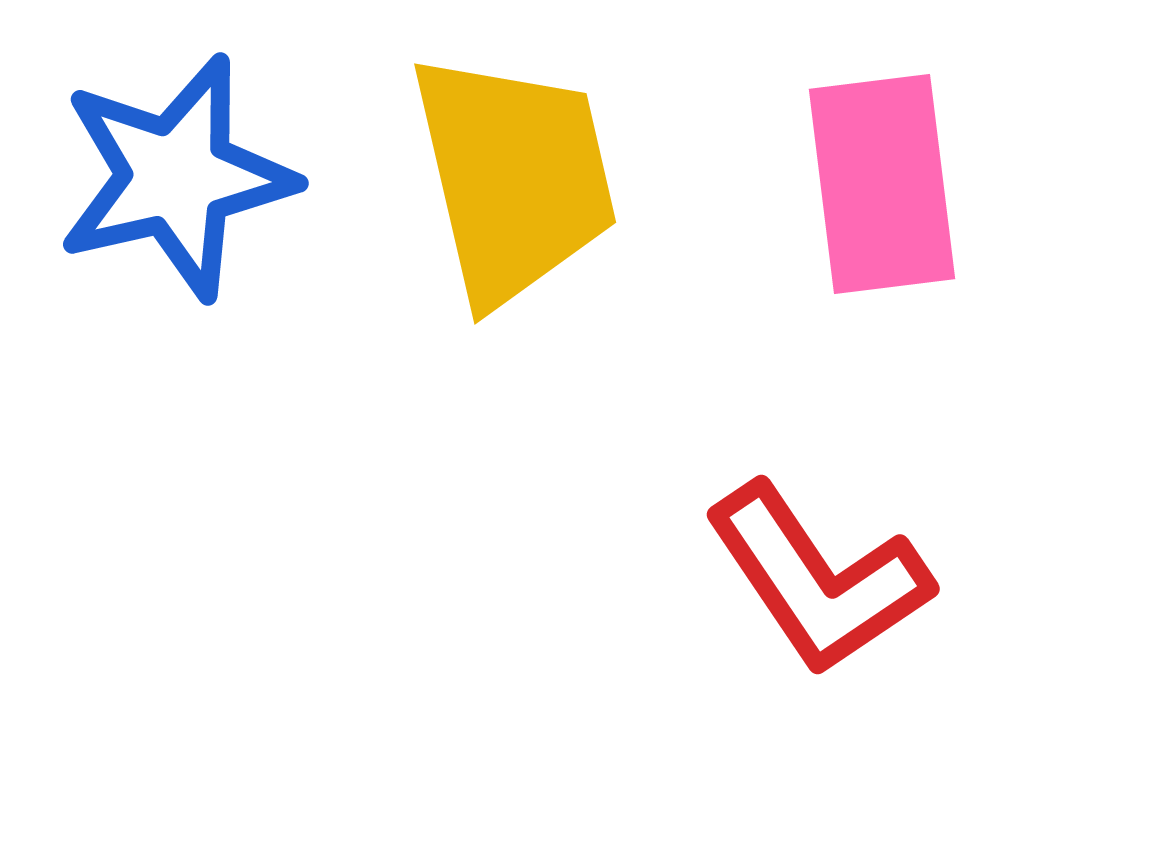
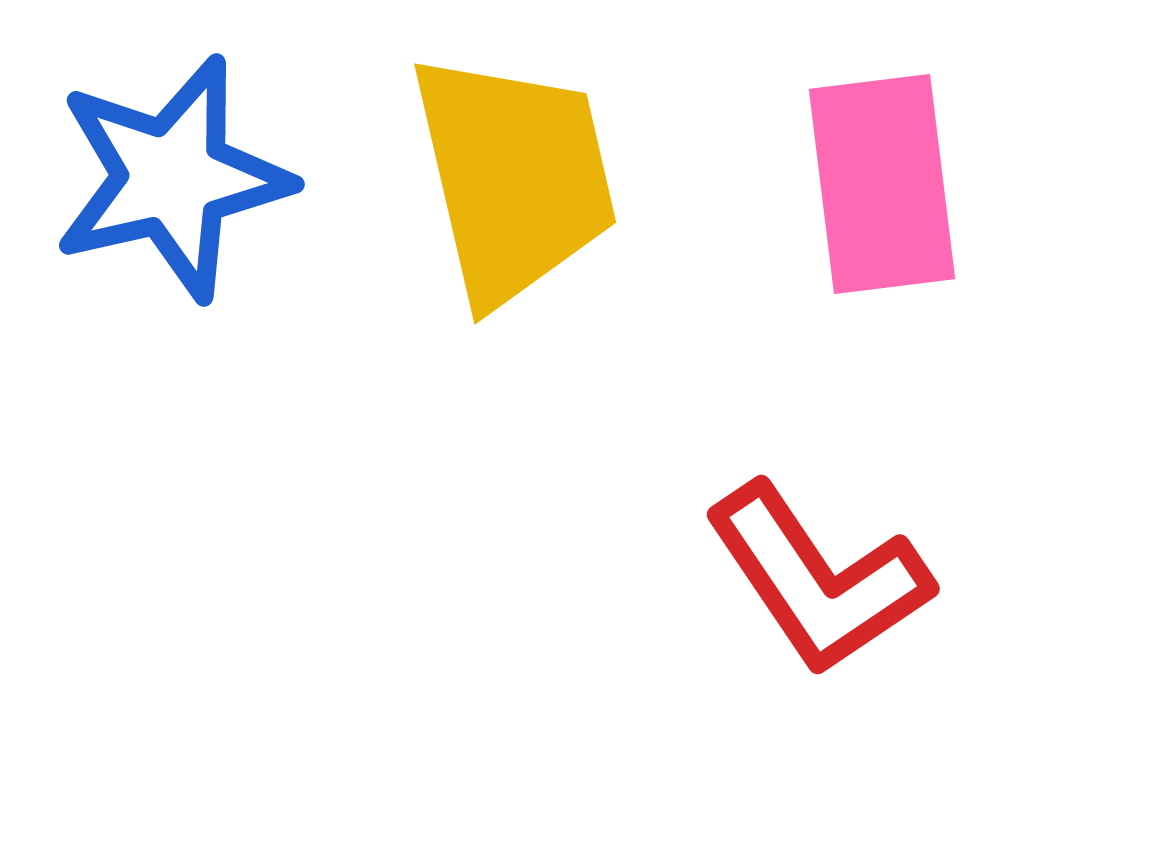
blue star: moved 4 px left, 1 px down
